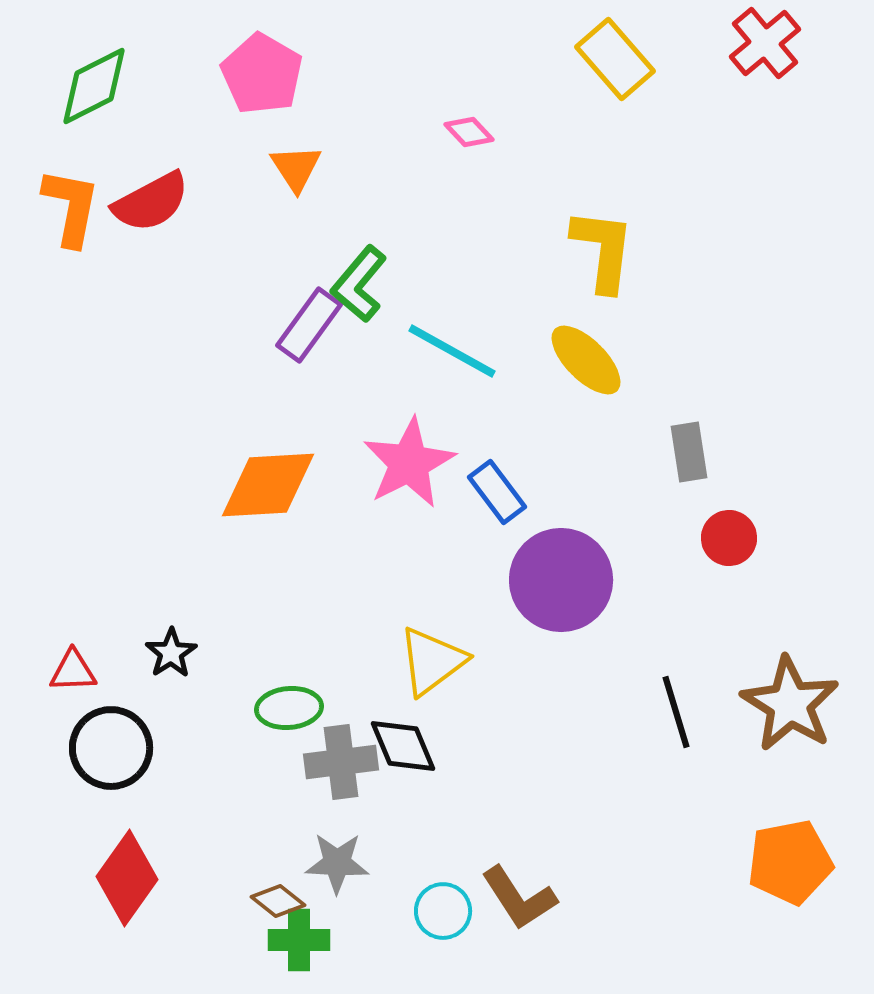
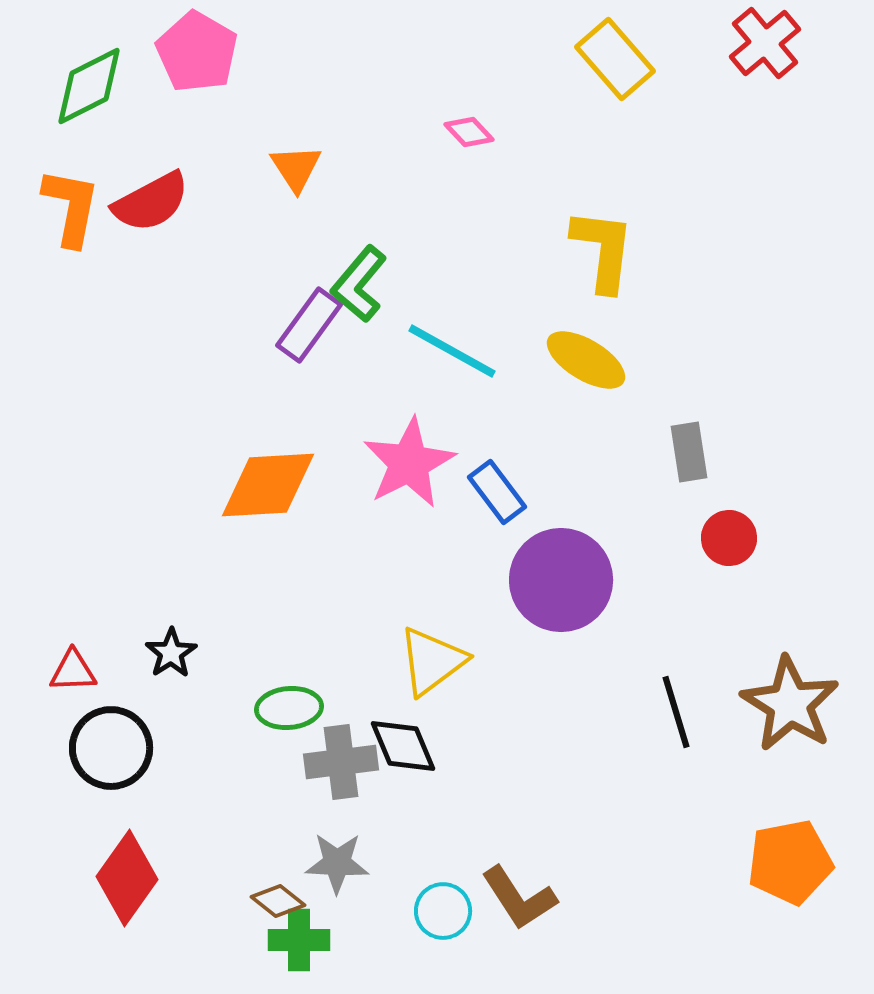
pink pentagon: moved 65 px left, 22 px up
green diamond: moved 5 px left
yellow ellipse: rotated 14 degrees counterclockwise
